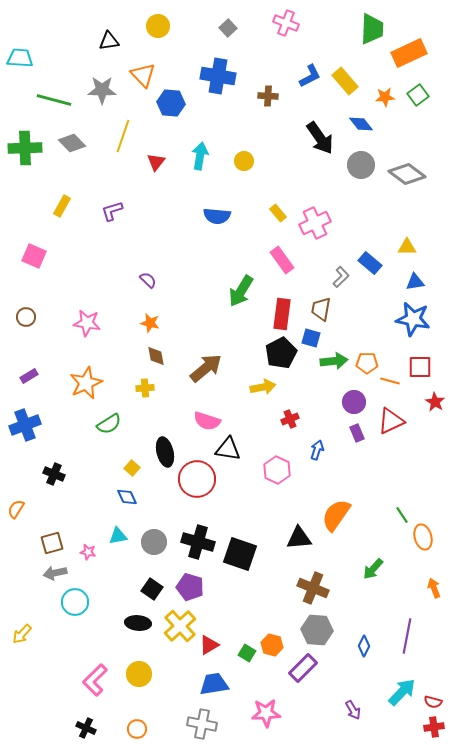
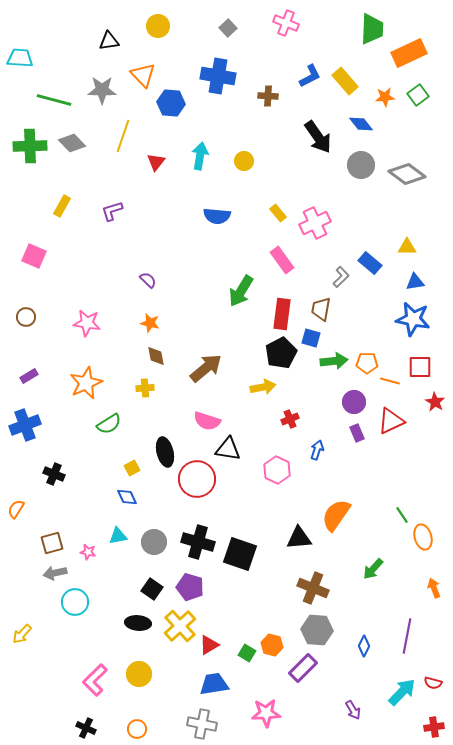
black arrow at (320, 138): moved 2 px left, 1 px up
green cross at (25, 148): moved 5 px right, 2 px up
yellow square at (132, 468): rotated 21 degrees clockwise
red semicircle at (433, 702): moved 19 px up
